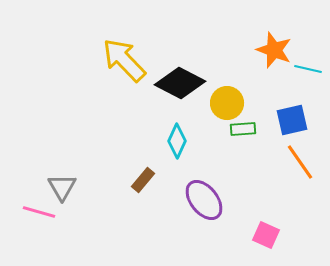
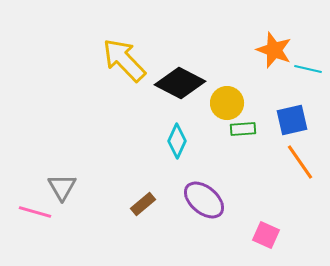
brown rectangle: moved 24 px down; rotated 10 degrees clockwise
purple ellipse: rotated 12 degrees counterclockwise
pink line: moved 4 px left
